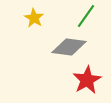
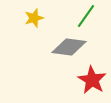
yellow star: rotated 24 degrees clockwise
red star: moved 5 px right; rotated 12 degrees counterclockwise
